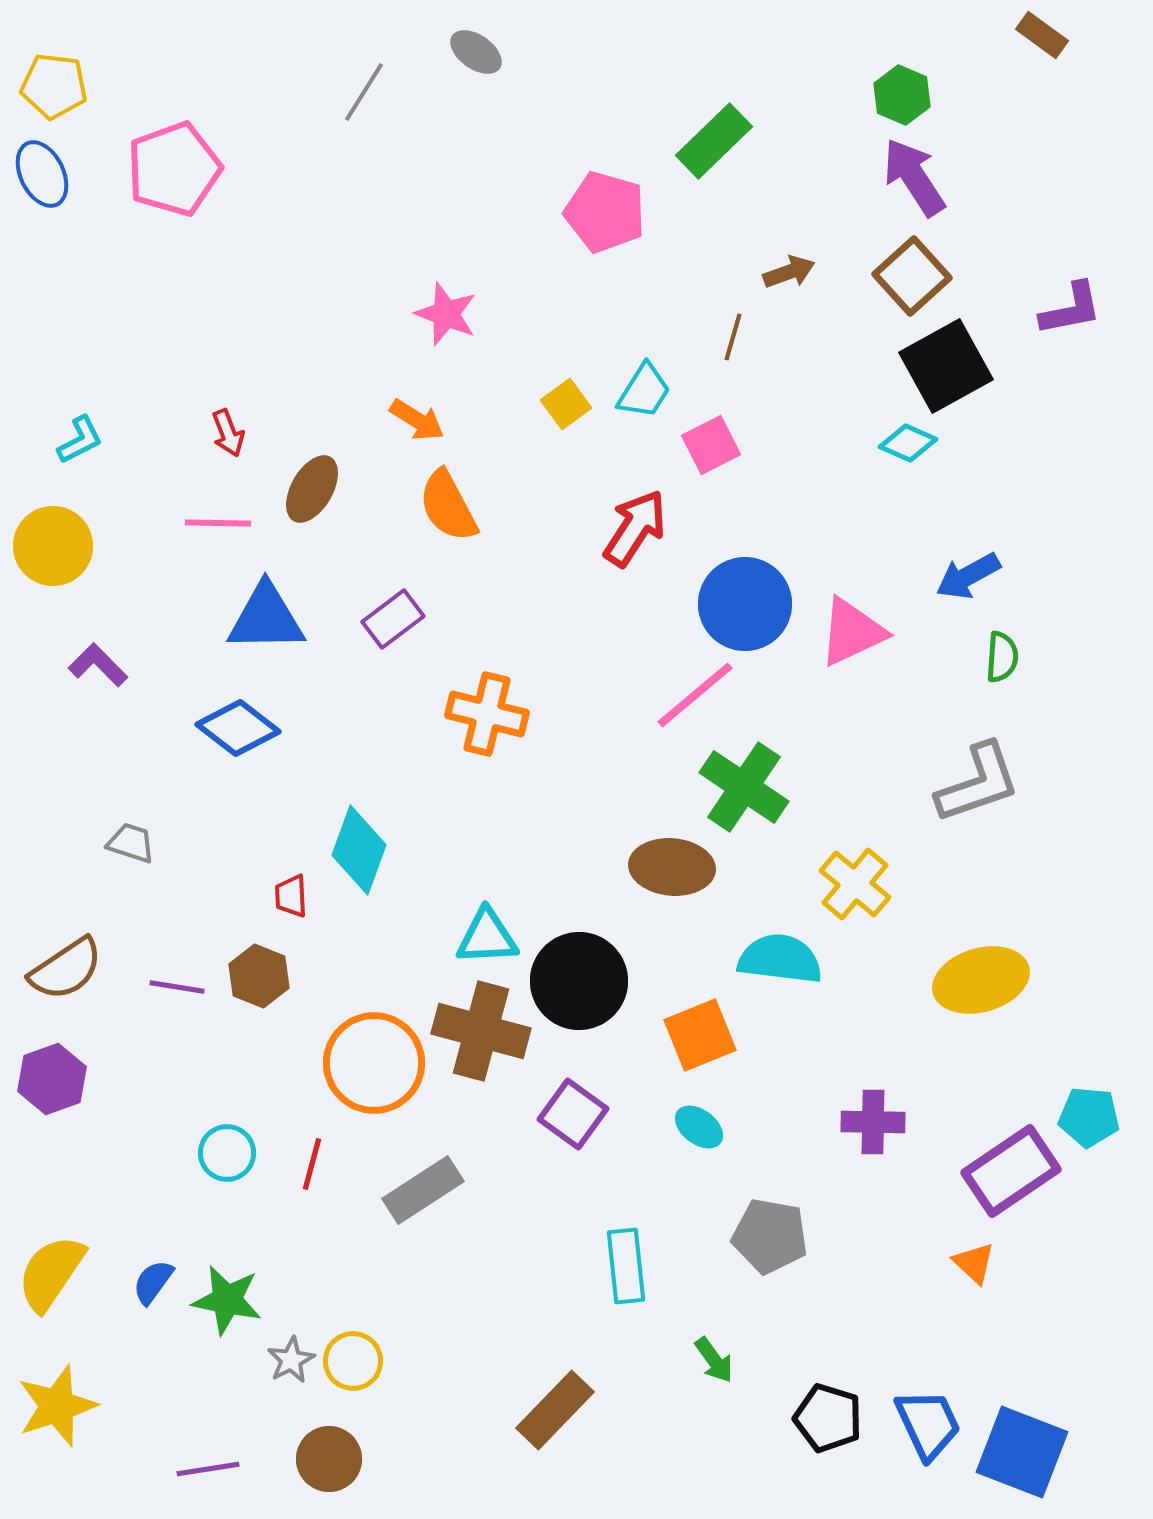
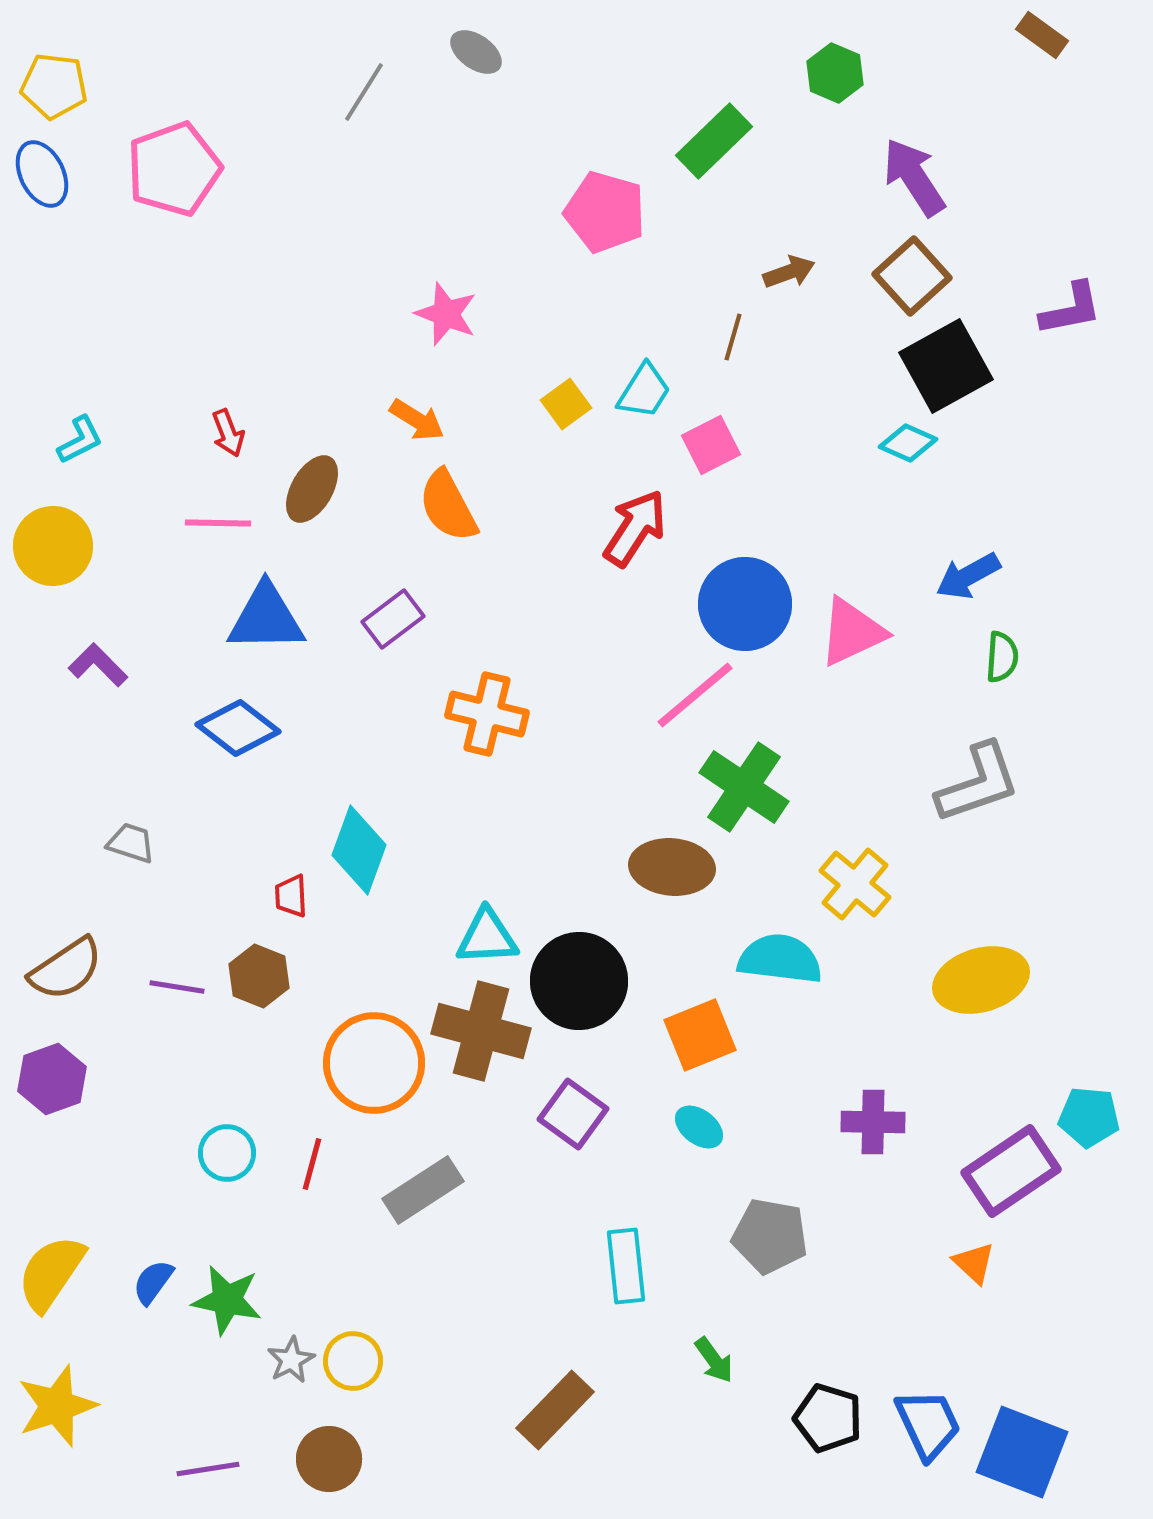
green hexagon at (902, 95): moved 67 px left, 22 px up
